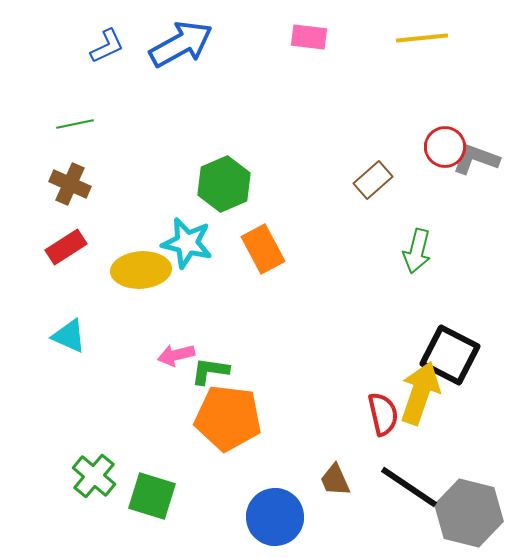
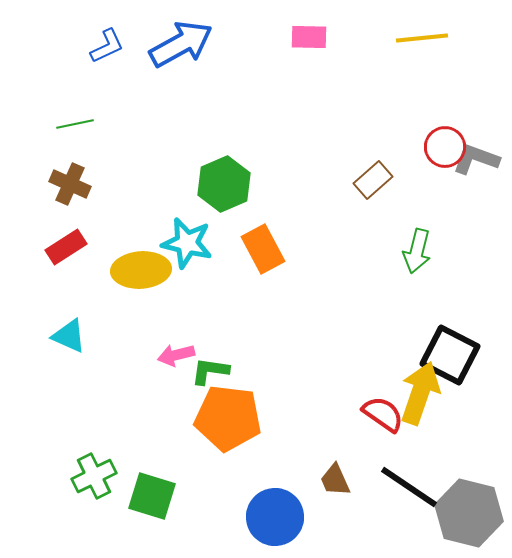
pink rectangle: rotated 6 degrees counterclockwise
red semicircle: rotated 42 degrees counterclockwise
green cross: rotated 24 degrees clockwise
